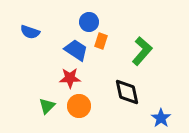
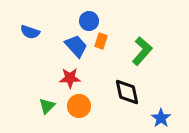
blue circle: moved 1 px up
blue trapezoid: moved 4 px up; rotated 15 degrees clockwise
